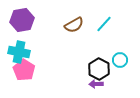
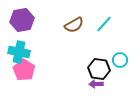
black hexagon: rotated 20 degrees counterclockwise
